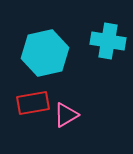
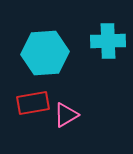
cyan cross: rotated 12 degrees counterclockwise
cyan hexagon: rotated 9 degrees clockwise
